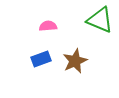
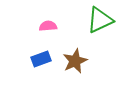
green triangle: rotated 48 degrees counterclockwise
